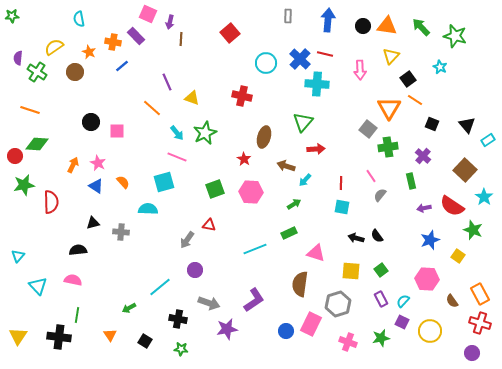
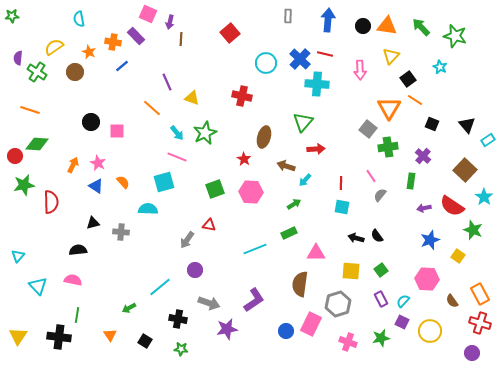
green rectangle at (411, 181): rotated 21 degrees clockwise
pink triangle at (316, 253): rotated 18 degrees counterclockwise
